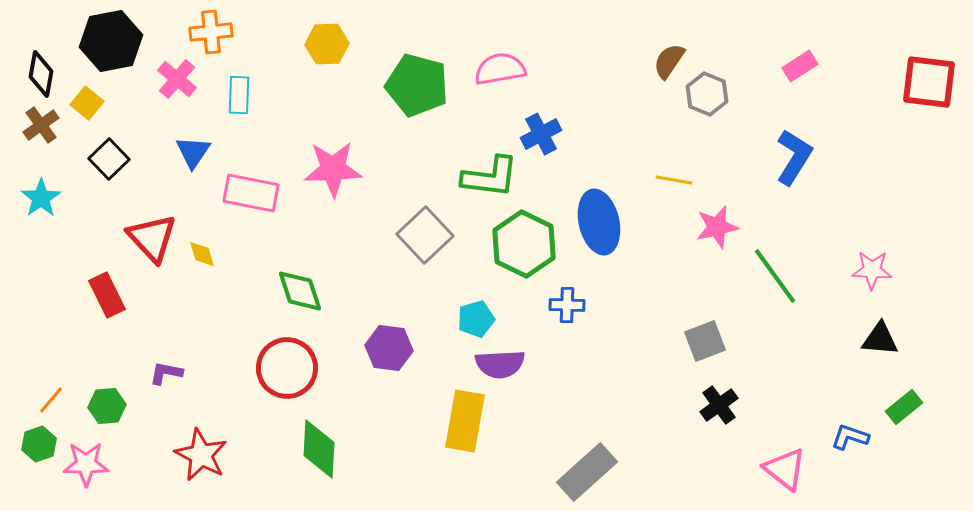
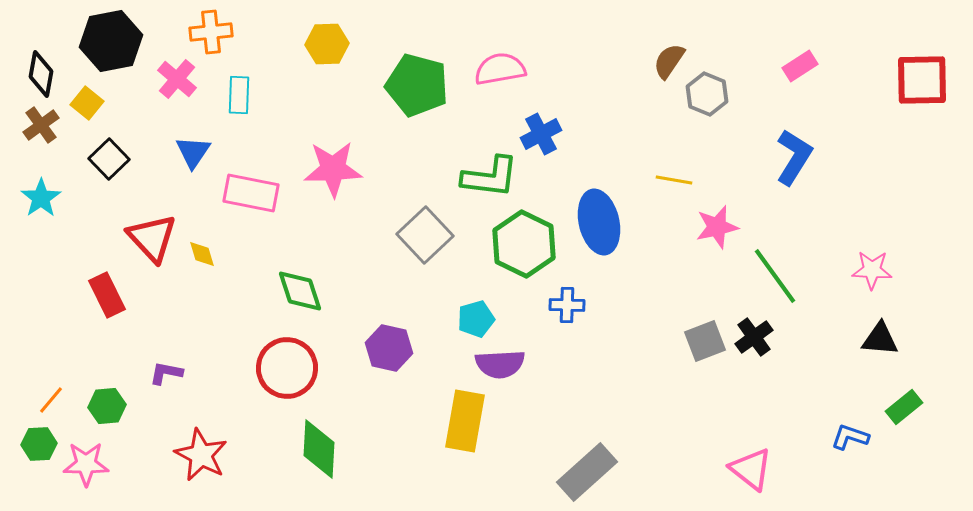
red square at (929, 82): moved 7 px left, 2 px up; rotated 8 degrees counterclockwise
purple hexagon at (389, 348): rotated 6 degrees clockwise
black cross at (719, 405): moved 35 px right, 68 px up
green hexagon at (39, 444): rotated 16 degrees clockwise
pink triangle at (785, 469): moved 34 px left
